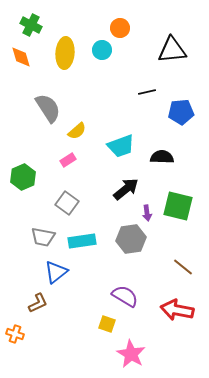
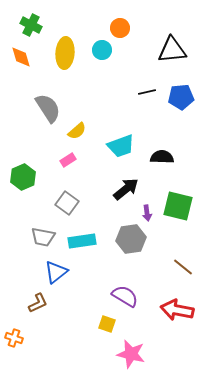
blue pentagon: moved 15 px up
orange cross: moved 1 px left, 4 px down
pink star: rotated 16 degrees counterclockwise
